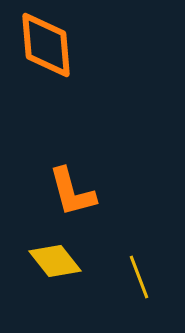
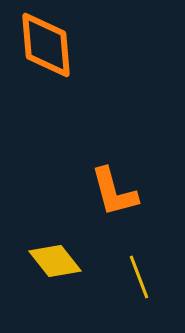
orange L-shape: moved 42 px right
